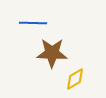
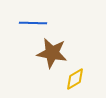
brown star: rotated 8 degrees clockwise
